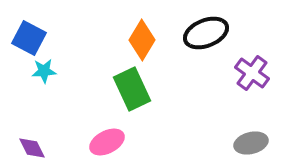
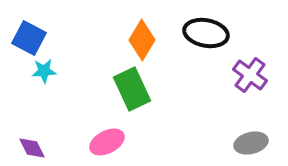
black ellipse: rotated 33 degrees clockwise
purple cross: moved 2 px left, 2 px down
